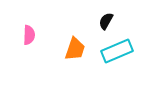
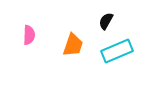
orange trapezoid: moved 2 px left, 4 px up
